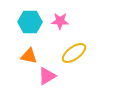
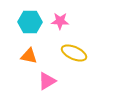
yellow ellipse: rotated 60 degrees clockwise
pink triangle: moved 5 px down
